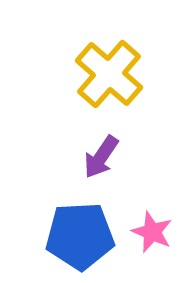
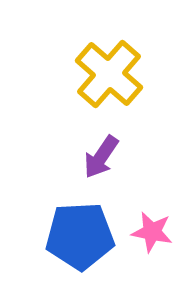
pink star: rotated 12 degrees counterclockwise
